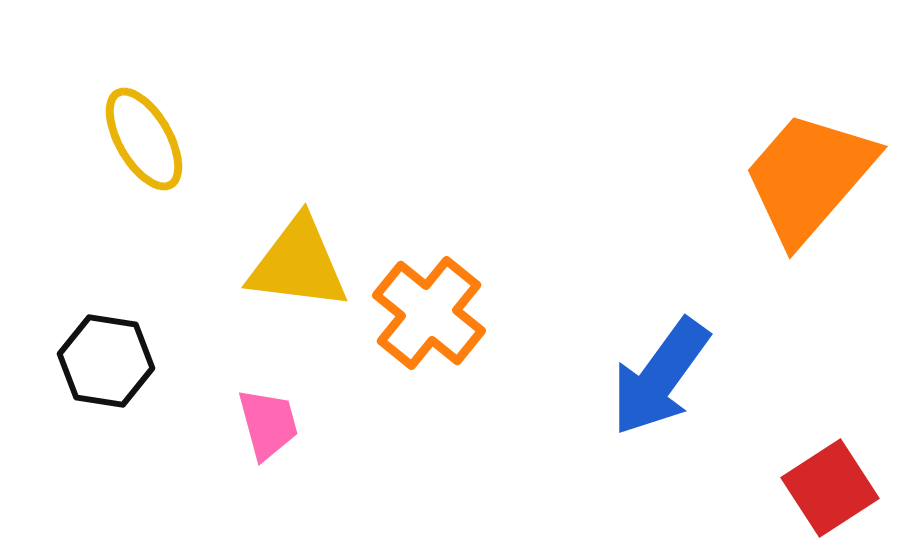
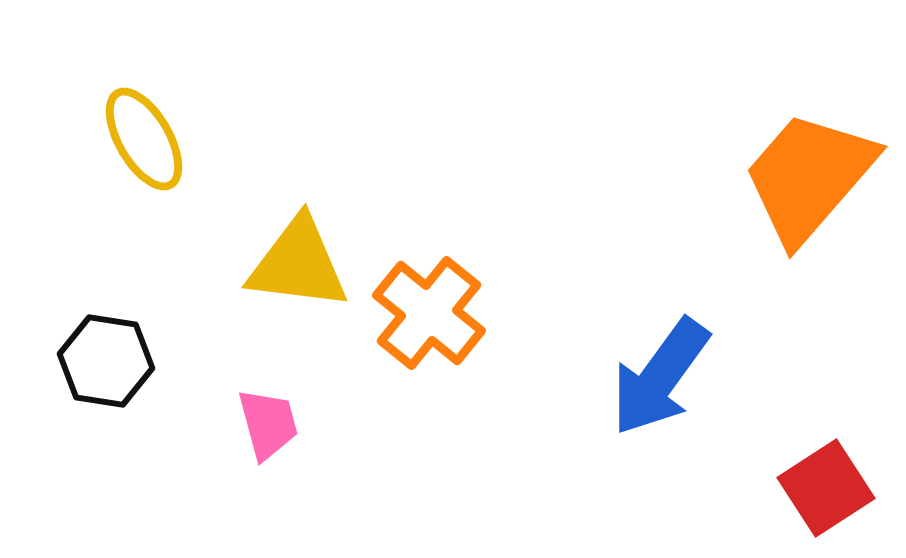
red square: moved 4 px left
